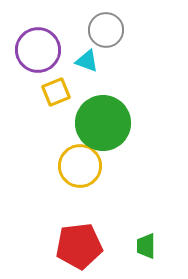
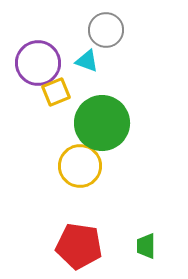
purple circle: moved 13 px down
green circle: moved 1 px left
red pentagon: rotated 15 degrees clockwise
